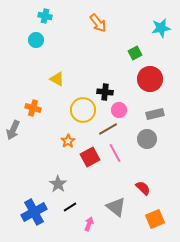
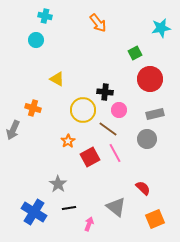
brown line: rotated 66 degrees clockwise
black line: moved 1 px left, 1 px down; rotated 24 degrees clockwise
blue cross: rotated 30 degrees counterclockwise
